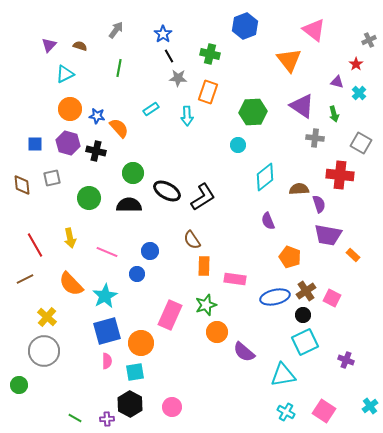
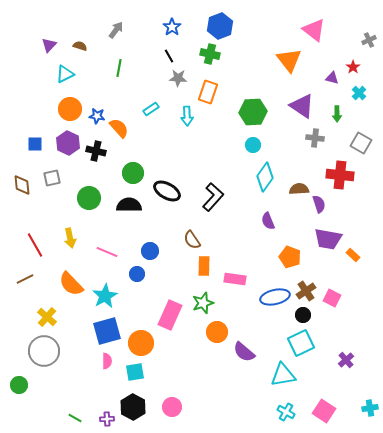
blue hexagon at (245, 26): moved 25 px left
blue star at (163, 34): moved 9 px right, 7 px up
red star at (356, 64): moved 3 px left, 3 px down
purple triangle at (337, 82): moved 5 px left, 4 px up
green arrow at (334, 114): moved 3 px right; rotated 14 degrees clockwise
purple hexagon at (68, 143): rotated 10 degrees clockwise
cyan circle at (238, 145): moved 15 px right
cyan diamond at (265, 177): rotated 16 degrees counterclockwise
black L-shape at (203, 197): moved 10 px right; rotated 16 degrees counterclockwise
purple trapezoid at (328, 235): moved 4 px down
green star at (206, 305): moved 3 px left, 2 px up
cyan square at (305, 342): moved 4 px left, 1 px down
purple cross at (346, 360): rotated 28 degrees clockwise
black hexagon at (130, 404): moved 3 px right, 3 px down
cyan cross at (370, 406): moved 2 px down; rotated 28 degrees clockwise
